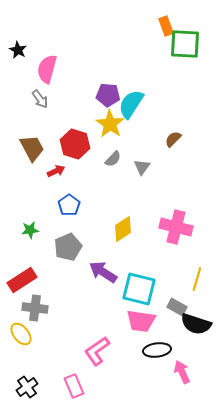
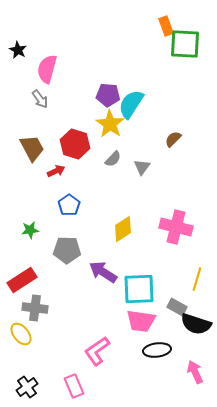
gray pentagon: moved 1 px left, 3 px down; rotated 24 degrees clockwise
cyan square: rotated 16 degrees counterclockwise
pink arrow: moved 13 px right
